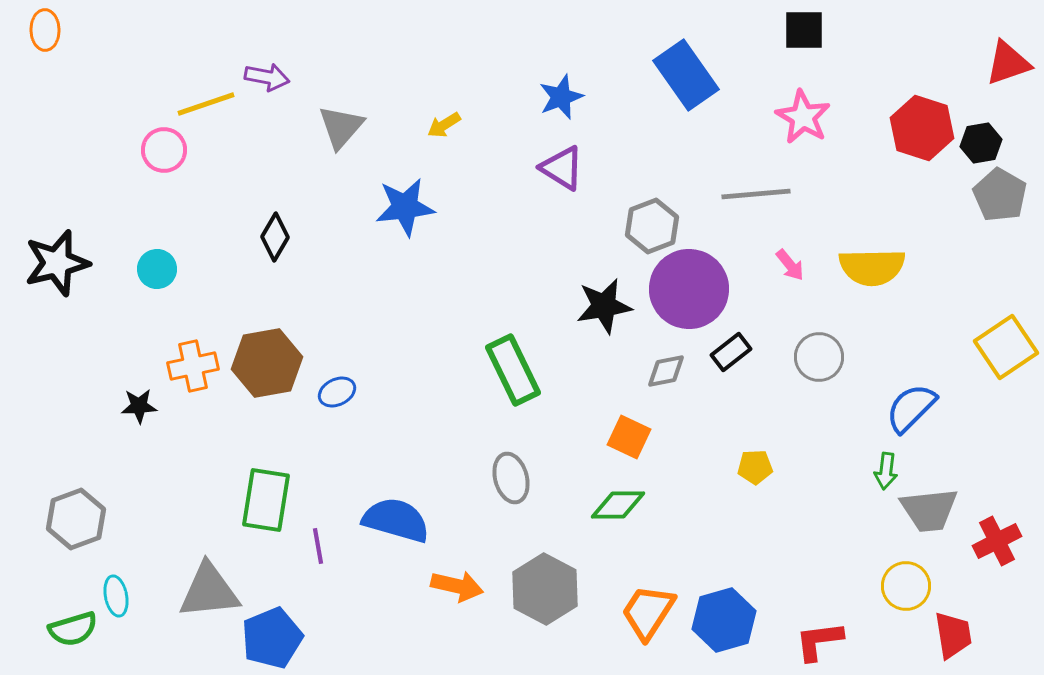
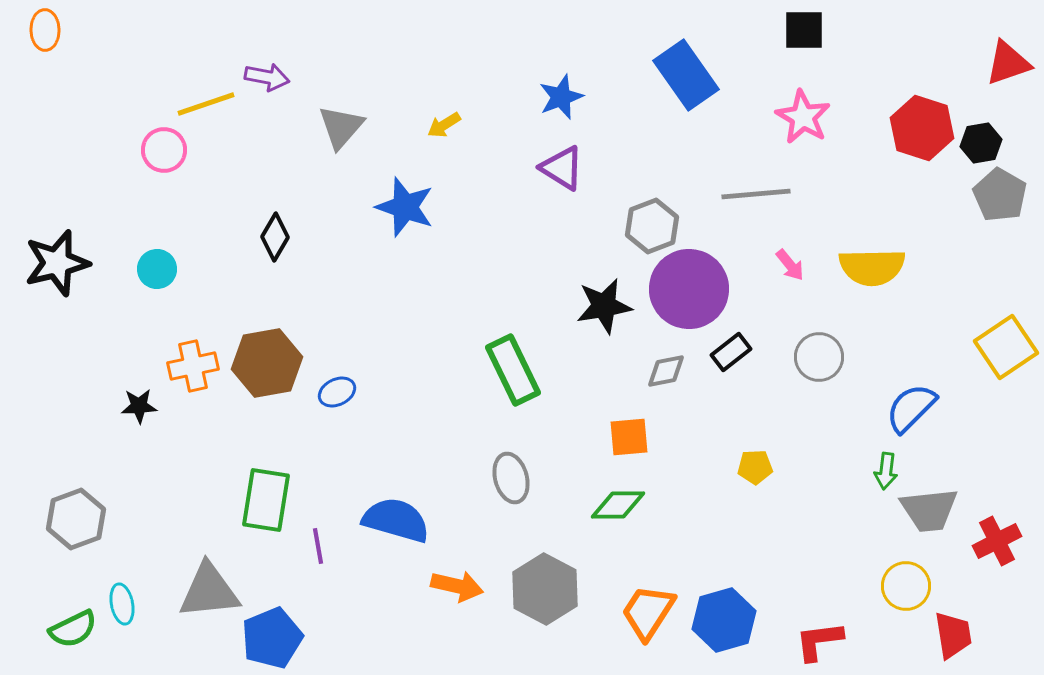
blue star at (405, 207): rotated 26 degrees clockwise
orange square at (629, 437): rotated 30 degrees counterclockwise
cyan ellipse at (116, 596): moved 6 px right, 8 px down
green semicircle at (73, 629): rotated 9 degrees counterclockwise
